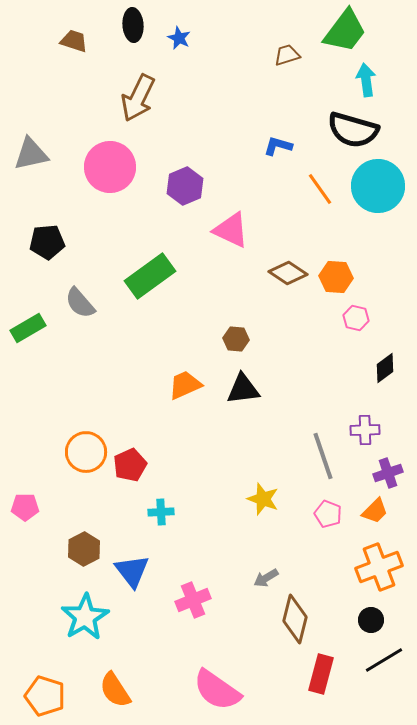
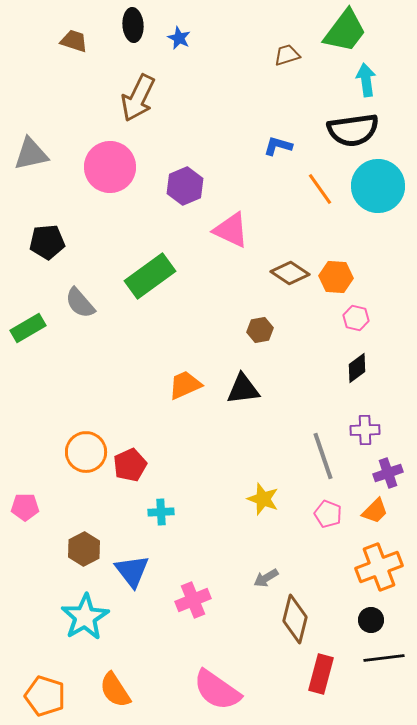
black semicircle at (353, 130): rotated 24 degrees counterclockwise
brown diamond at (288, 273): moved 2 px right
brown hexagon at (236, 339): moved 24 px right, 9 px up; rotated 15 degrees counterclockwise
black diamond at (385, 368): moved 28 px left
black line at (384, 660): moved 2 px up; rotated 24 degrees clockwise
